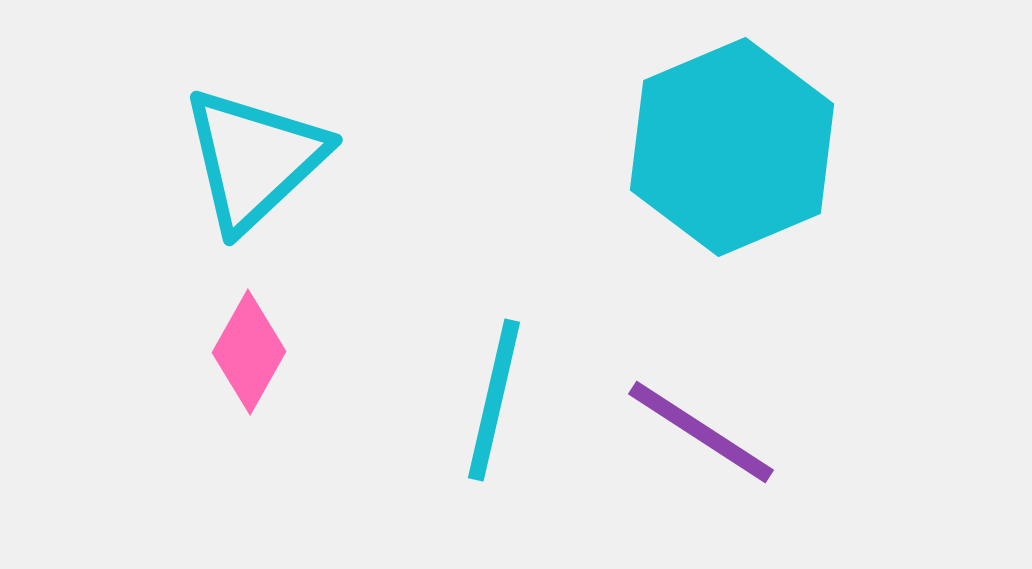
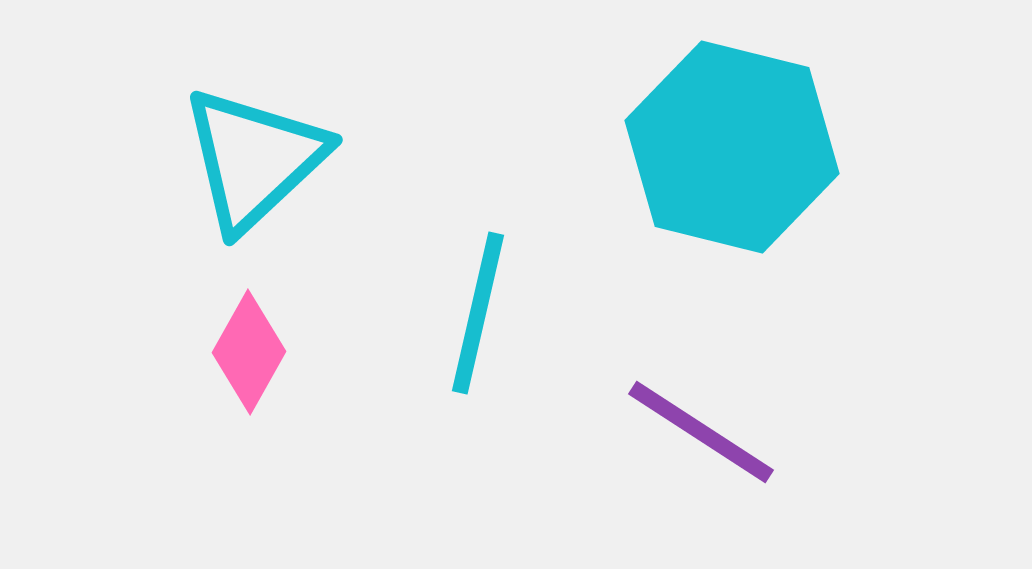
cyan hexagon: rotated 23 degrees counterclockwise
cyan line: moved 16 px left, 87 px up
